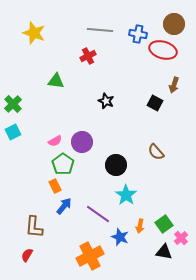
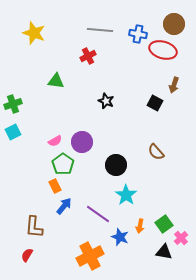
green cross: rotated 24 degrees clockwise
